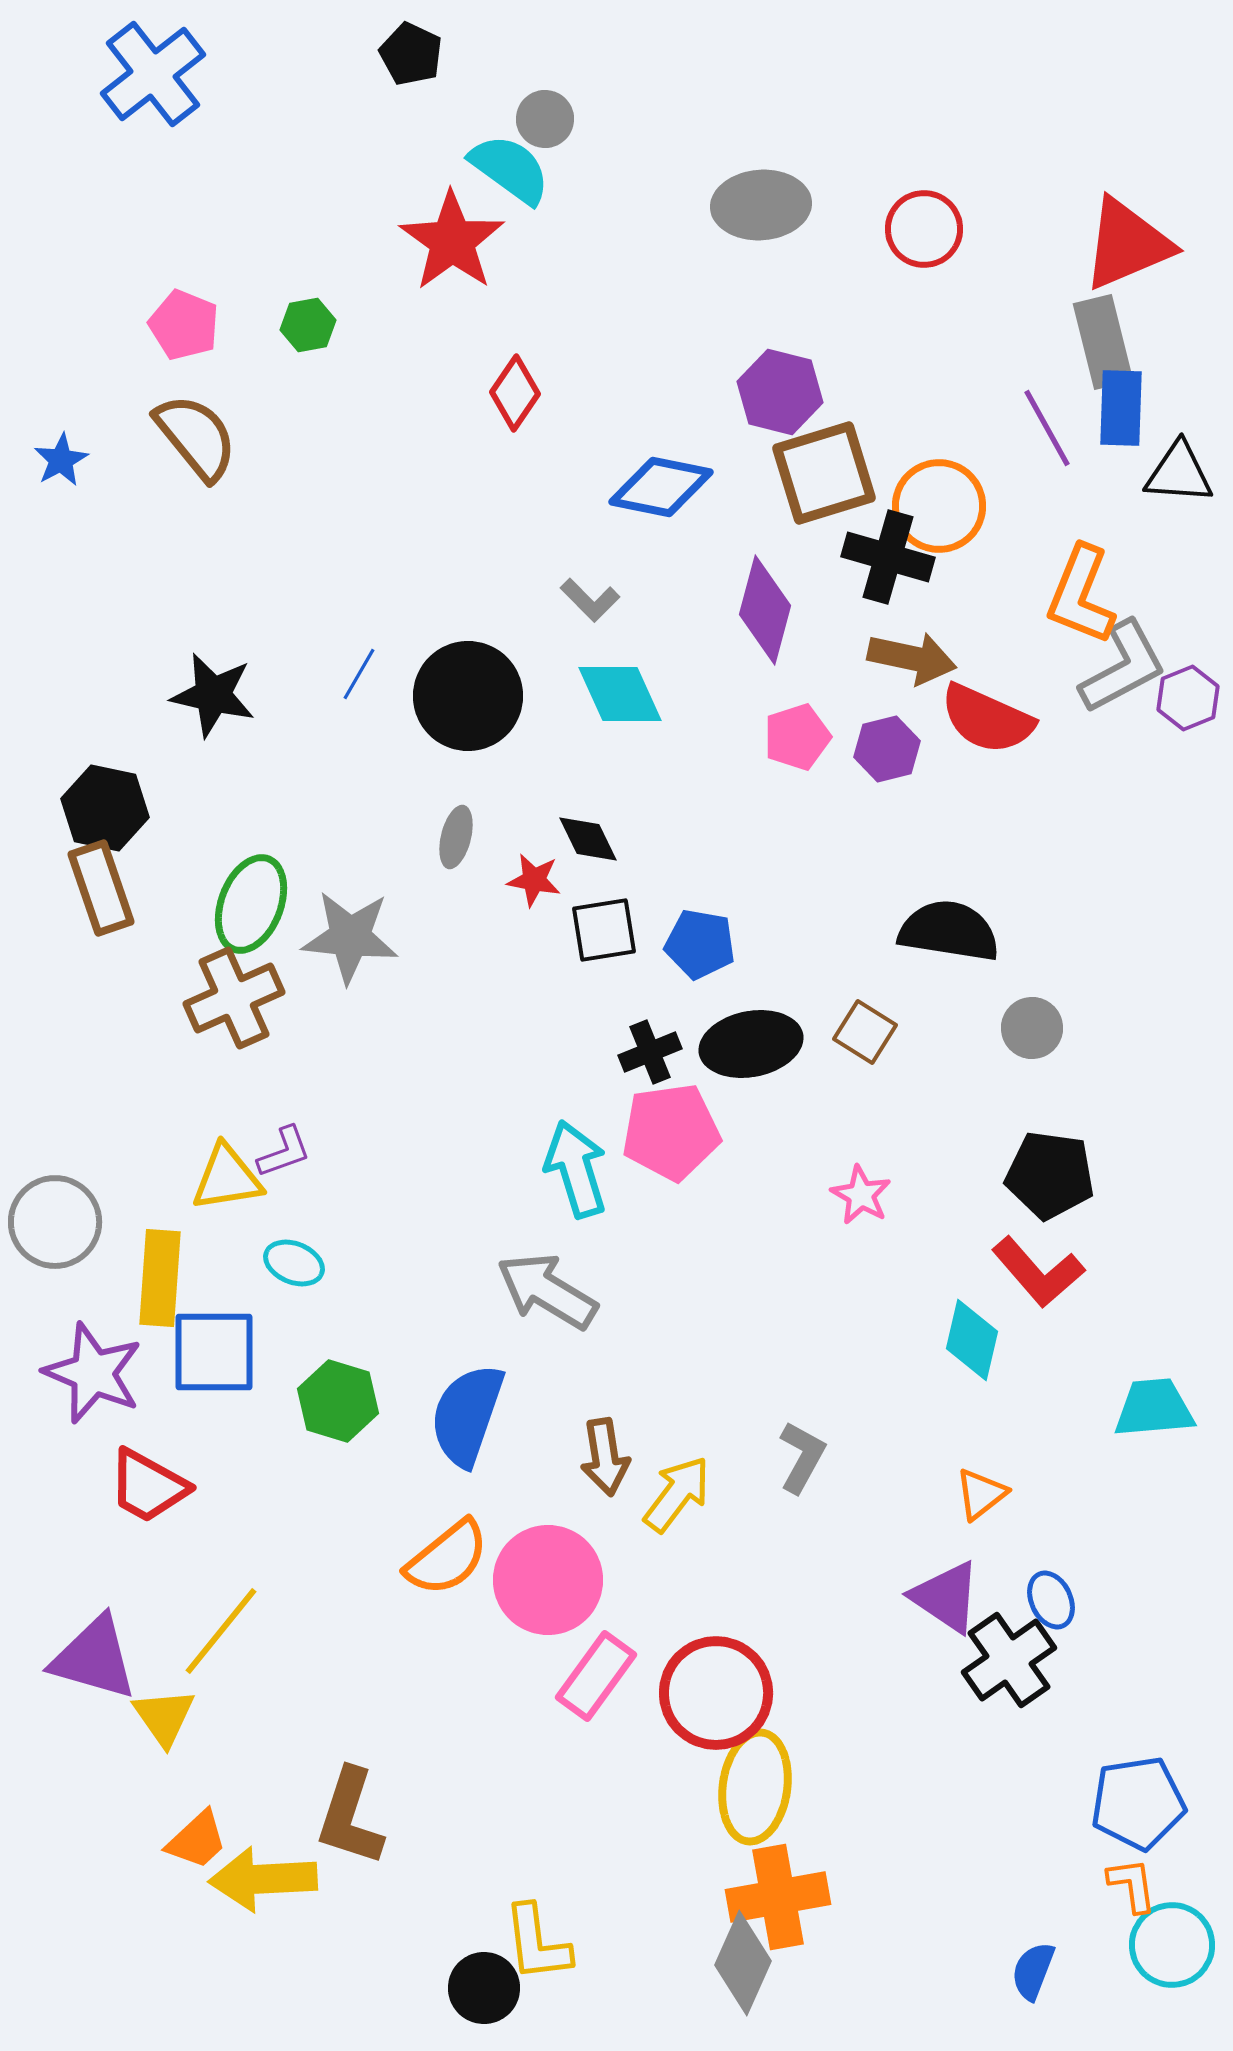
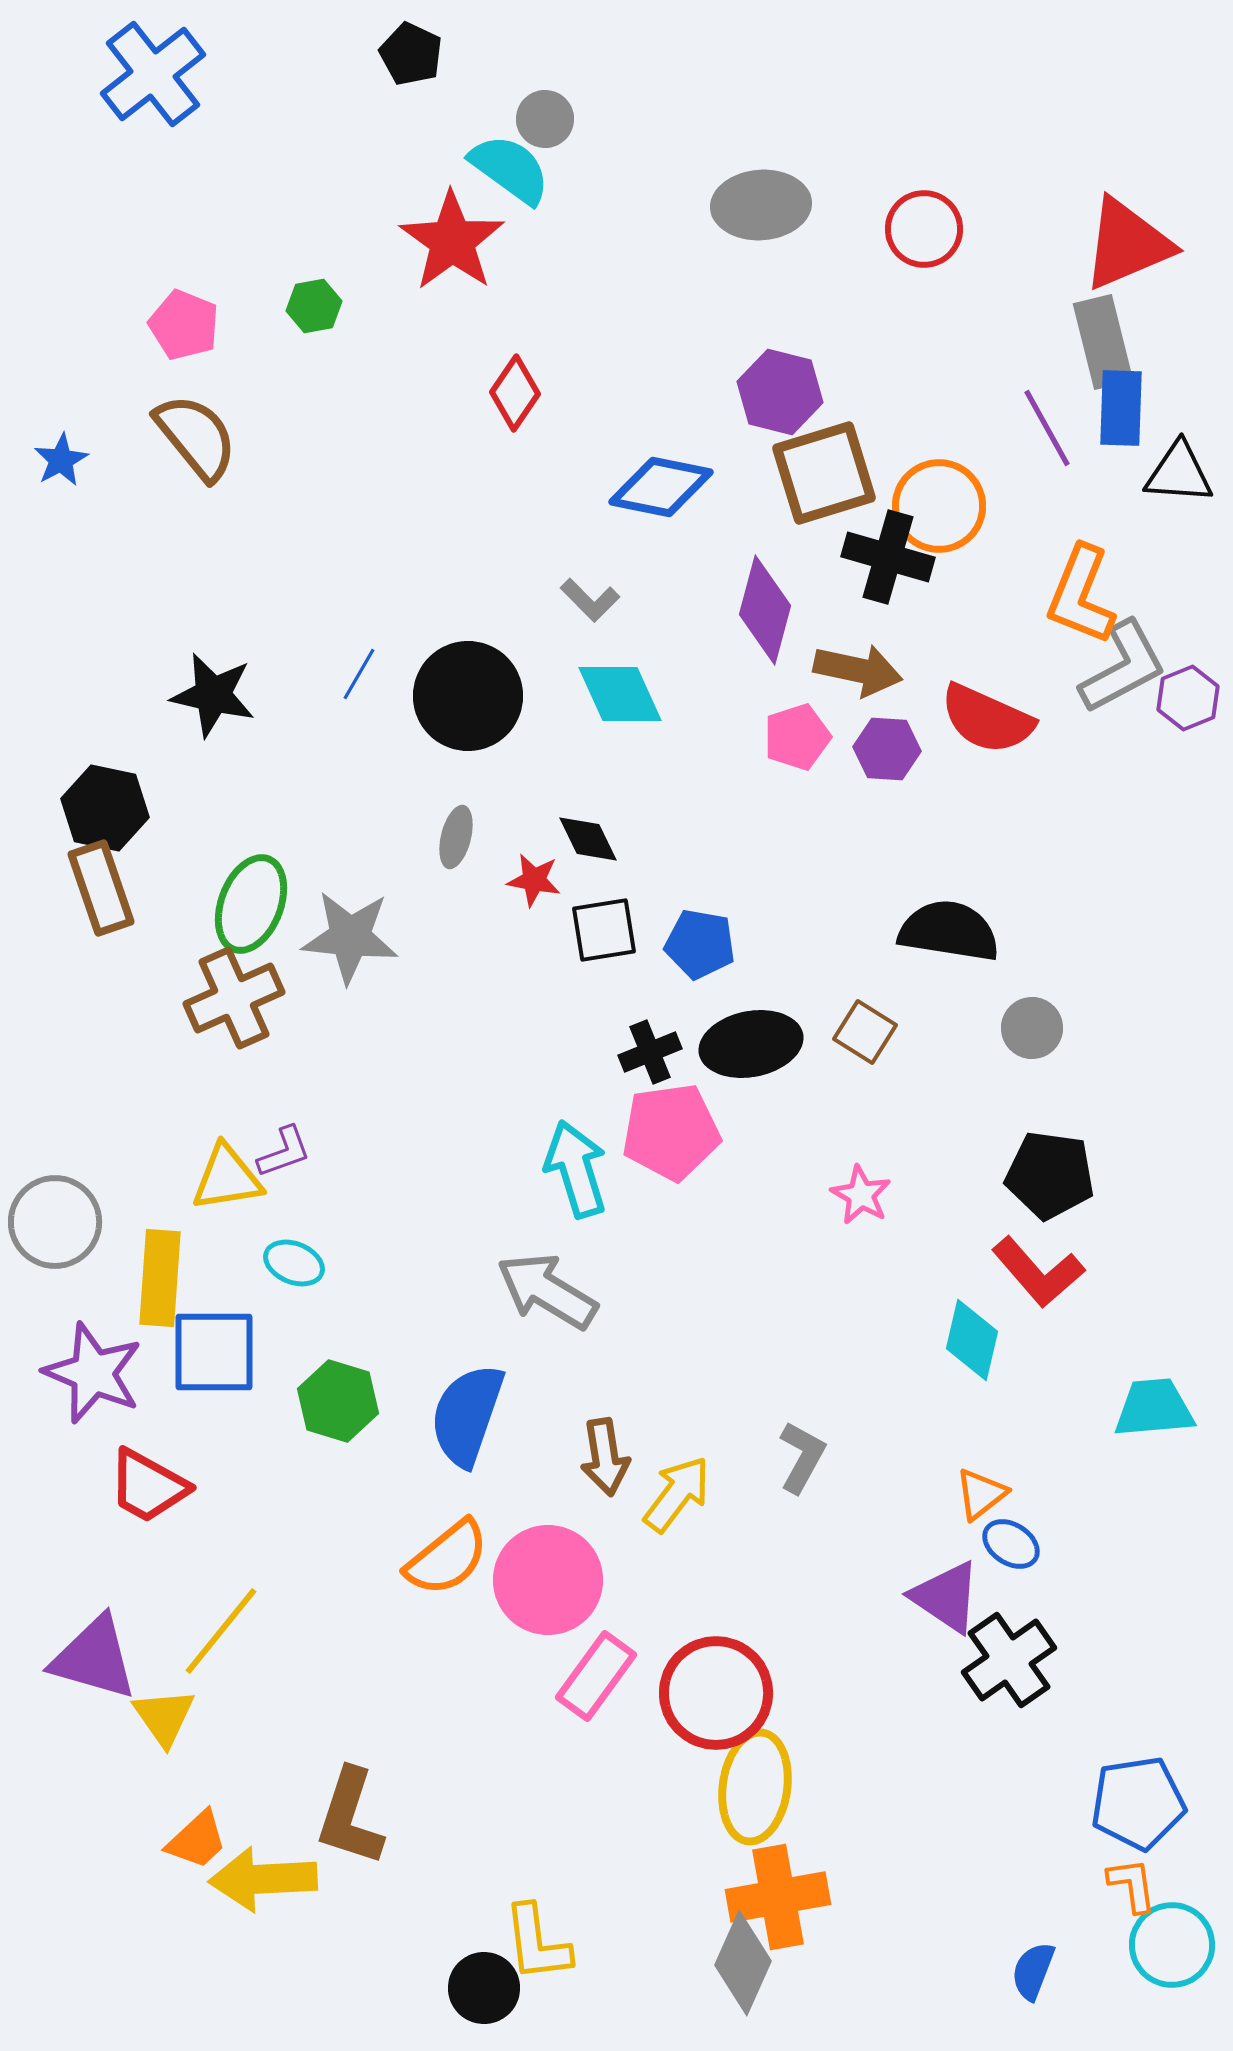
green hexagon at (308, 325): moved 6 px right, 19 px up
brown arrow at (912, 658): moved 54 px left, 12 px down
purple hexagon at (887, 749): rotated 18 degrees clockwise
blue ellipse at (1051, 1600): moved 40 px left, 56 px up; rotated 32 degrees counterclockwise
